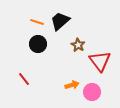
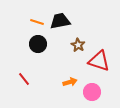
black trapezoid: rotated 30 degrees clockwise
red triangle: moved 1 px left; rotated 35 degrees counterclockwise
orange arrow: moved 2 px left, 3 px up
